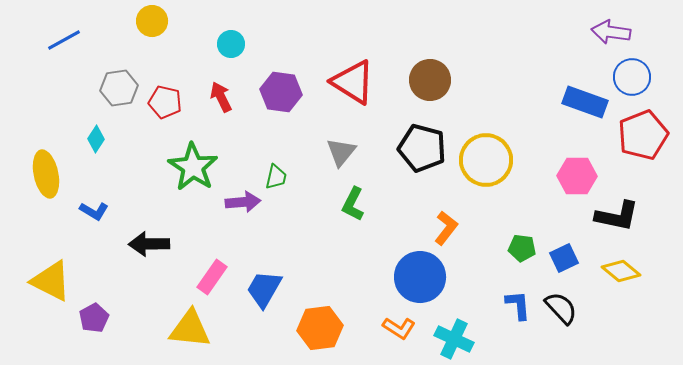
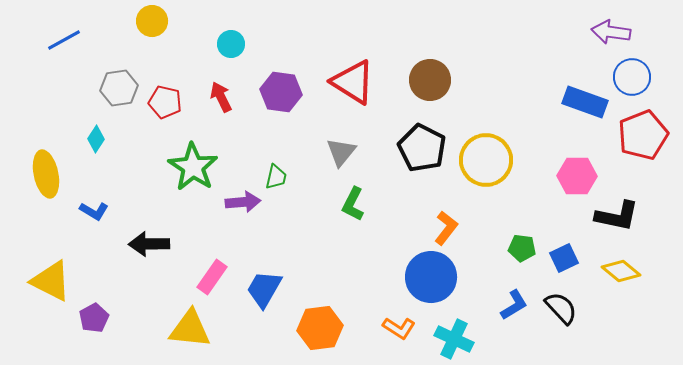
black pentagon at (422, 148): rotated 12 degrees clockwise
blue circle at (420, 277): moved 11 px right
blue L-shape at (518, 305): moved 4 px left; rotated 64 degrees clockwise
